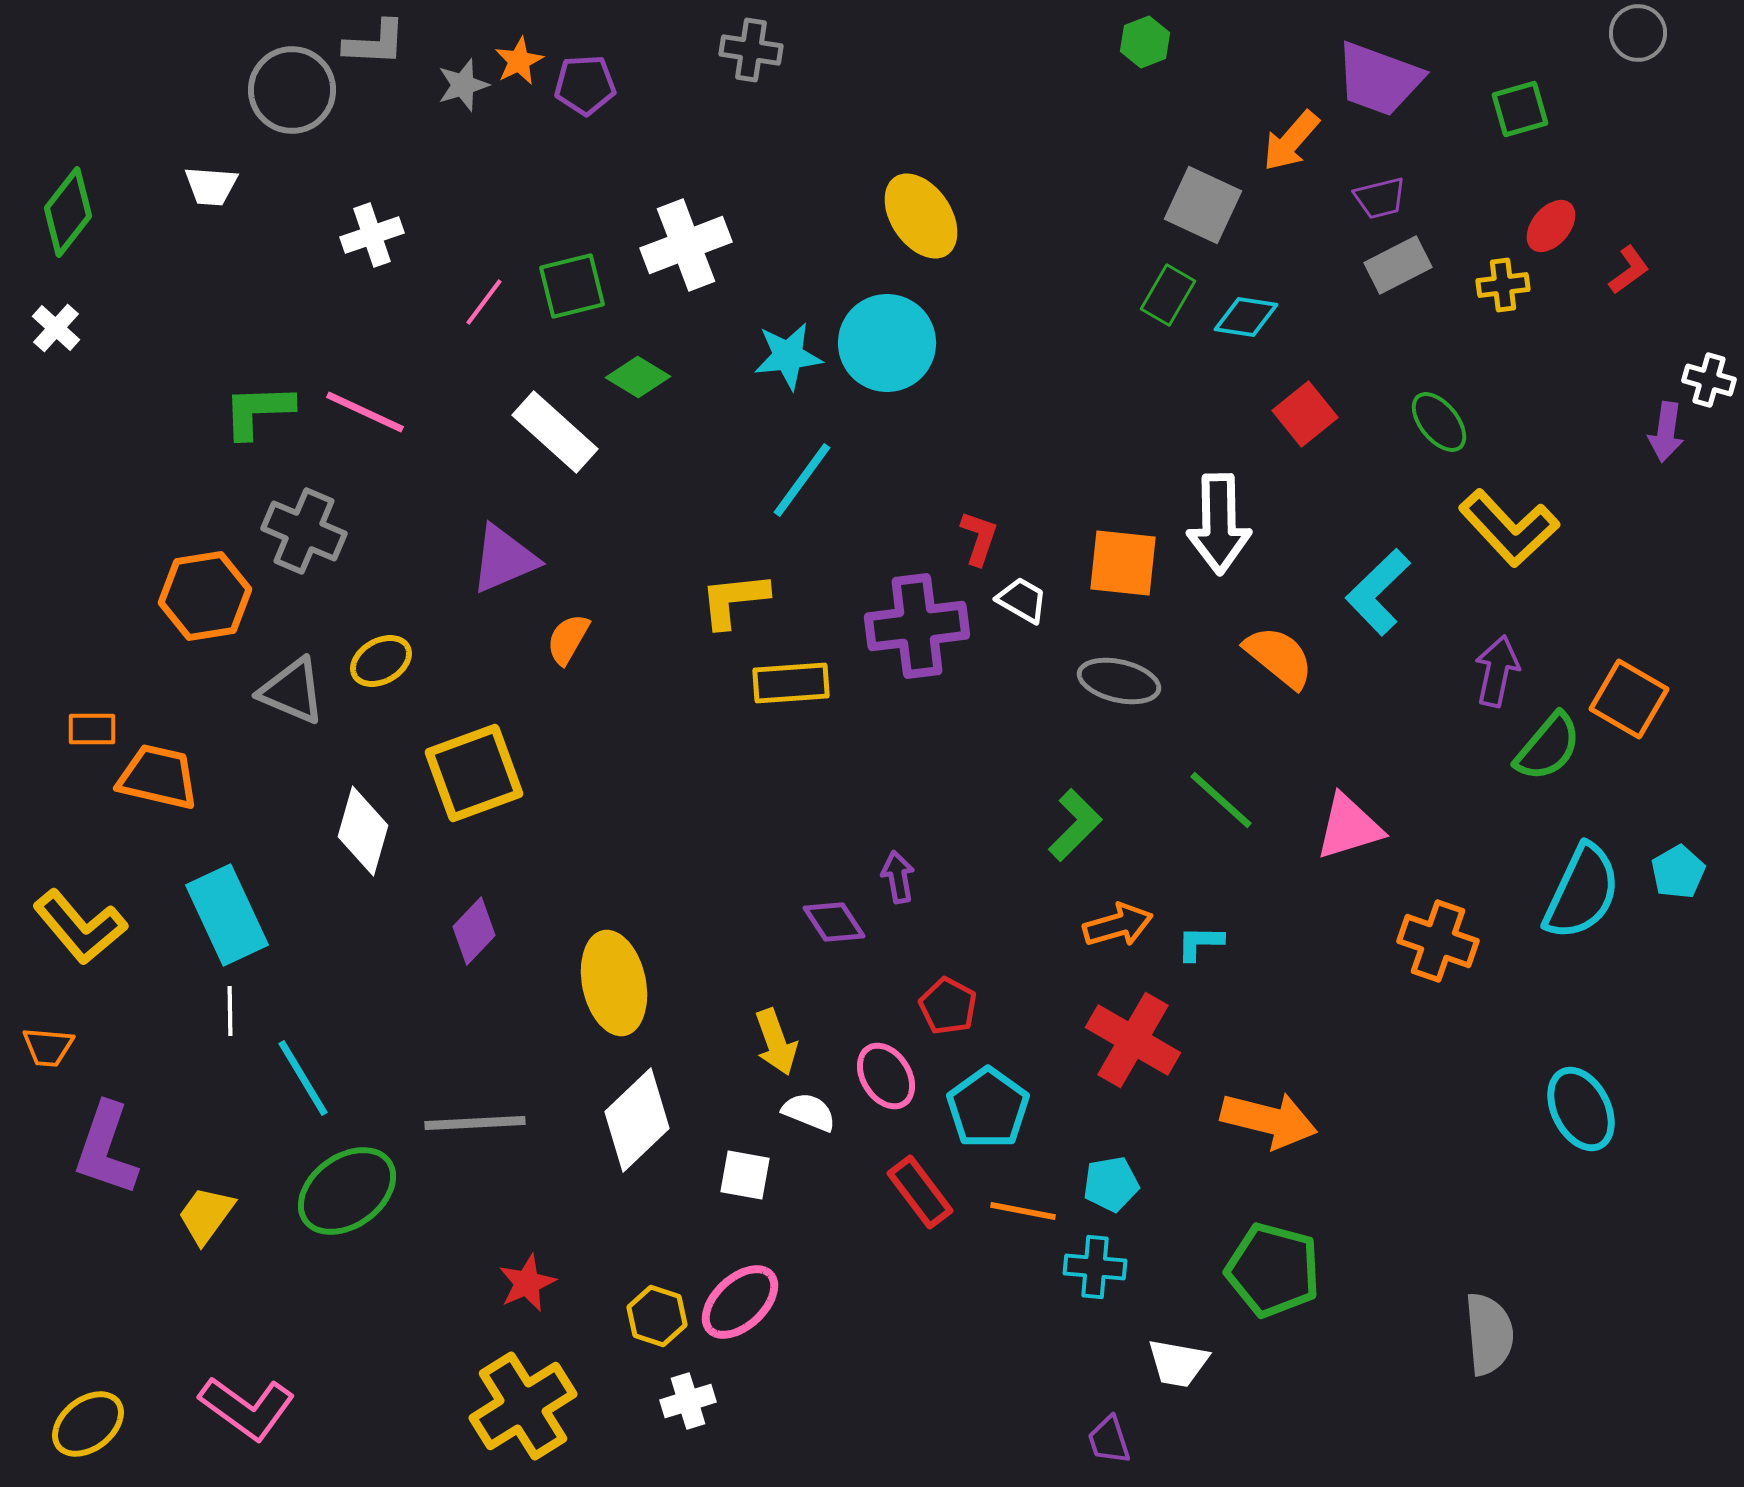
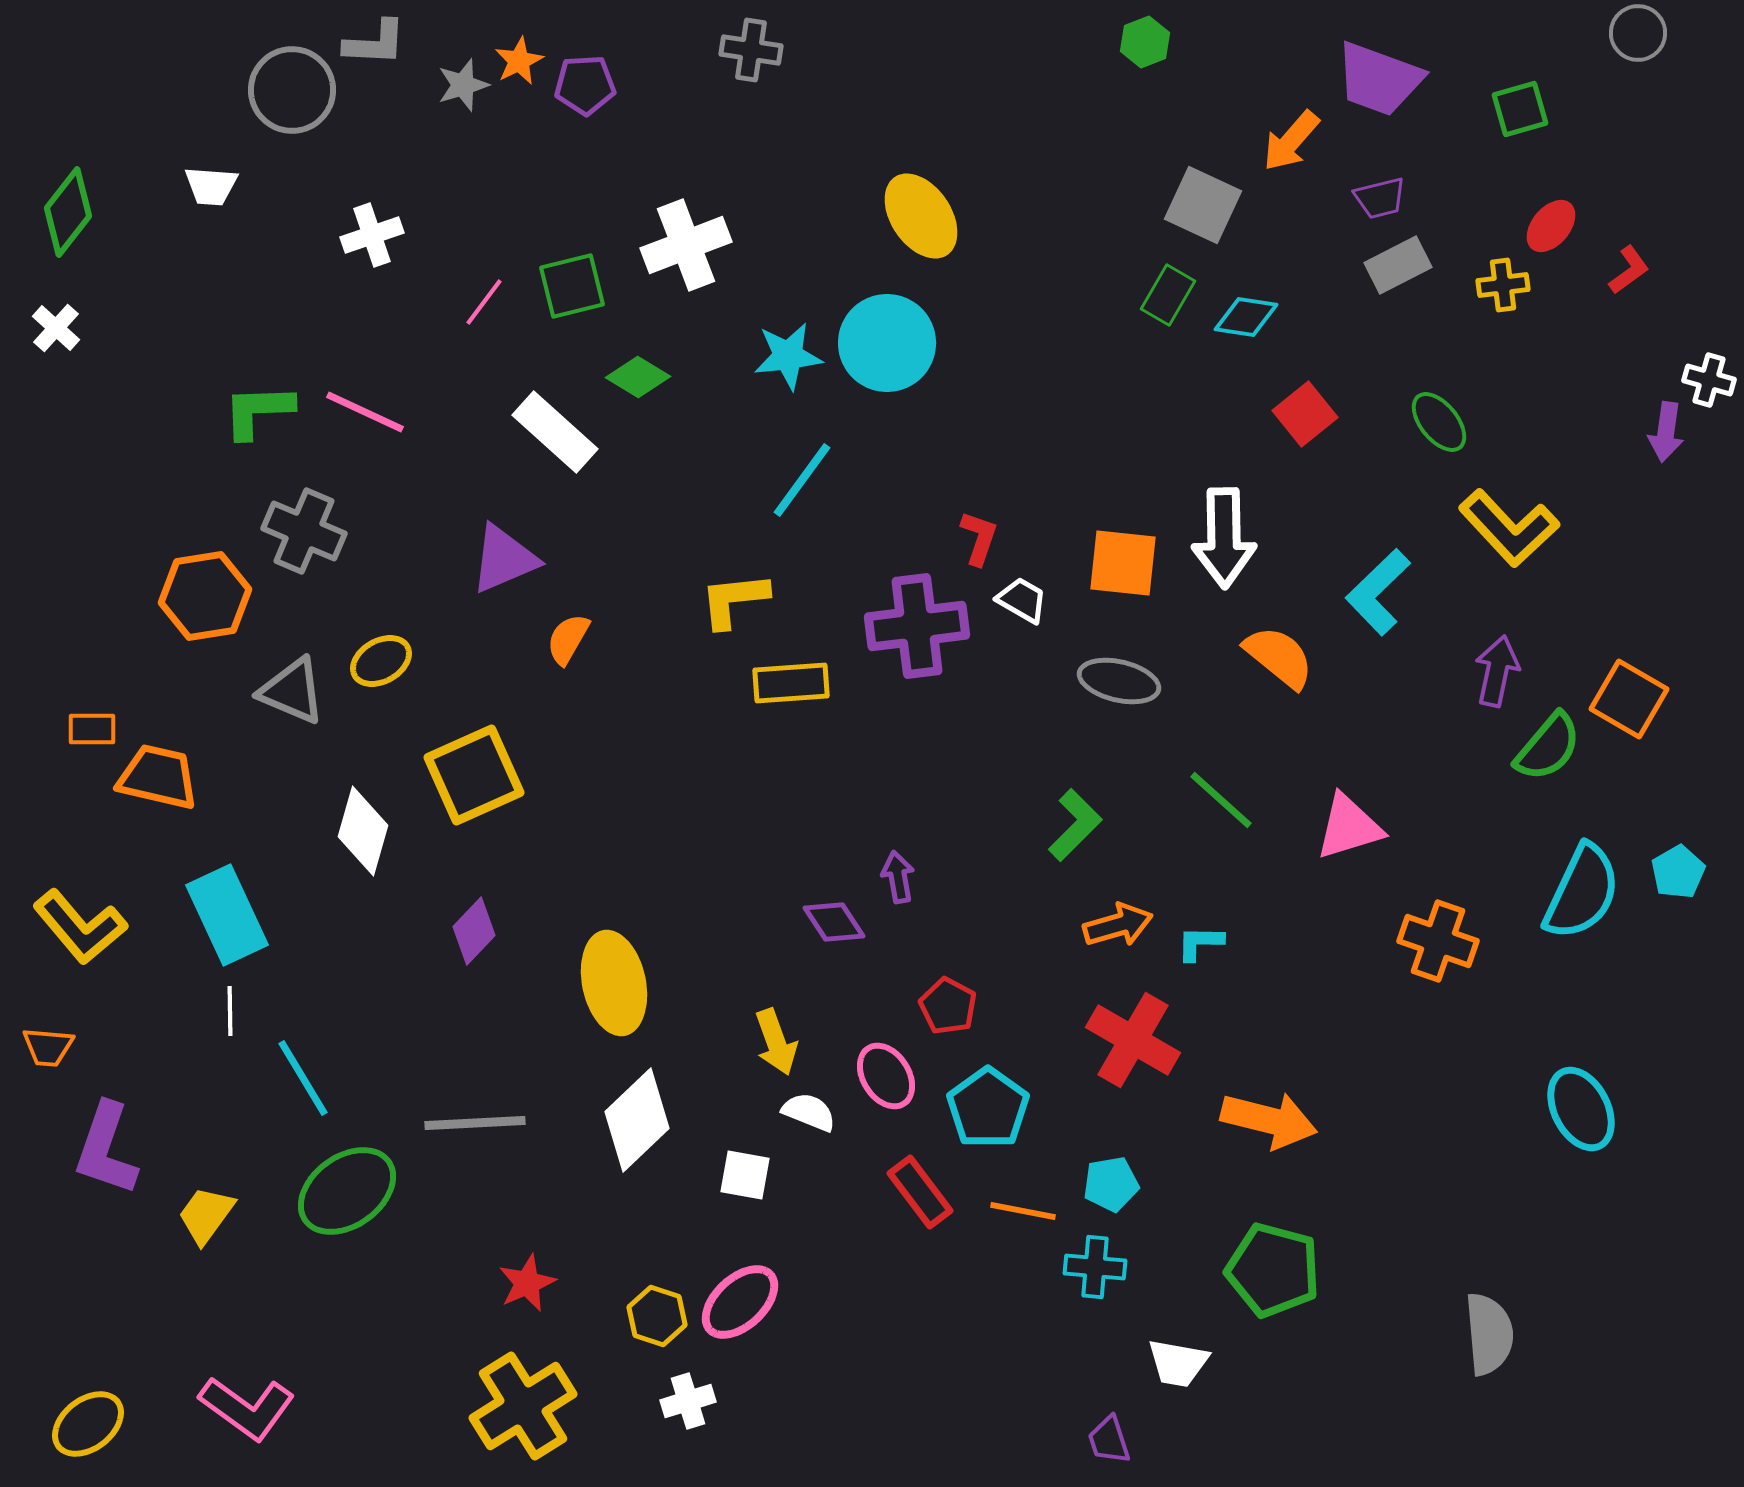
white arrow at (1219, 524): moved 5 px right, 14 px down
yellow square at (474, 773): moved 2 px down; rotated 4 degrees counterclockwise
